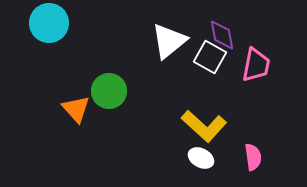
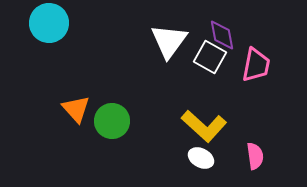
white triangle: rotated 15 degrees counterclockwise
green circle: moved 3 px right, 30 px down
pink semicircle: moved 2 px right, 1 px up
